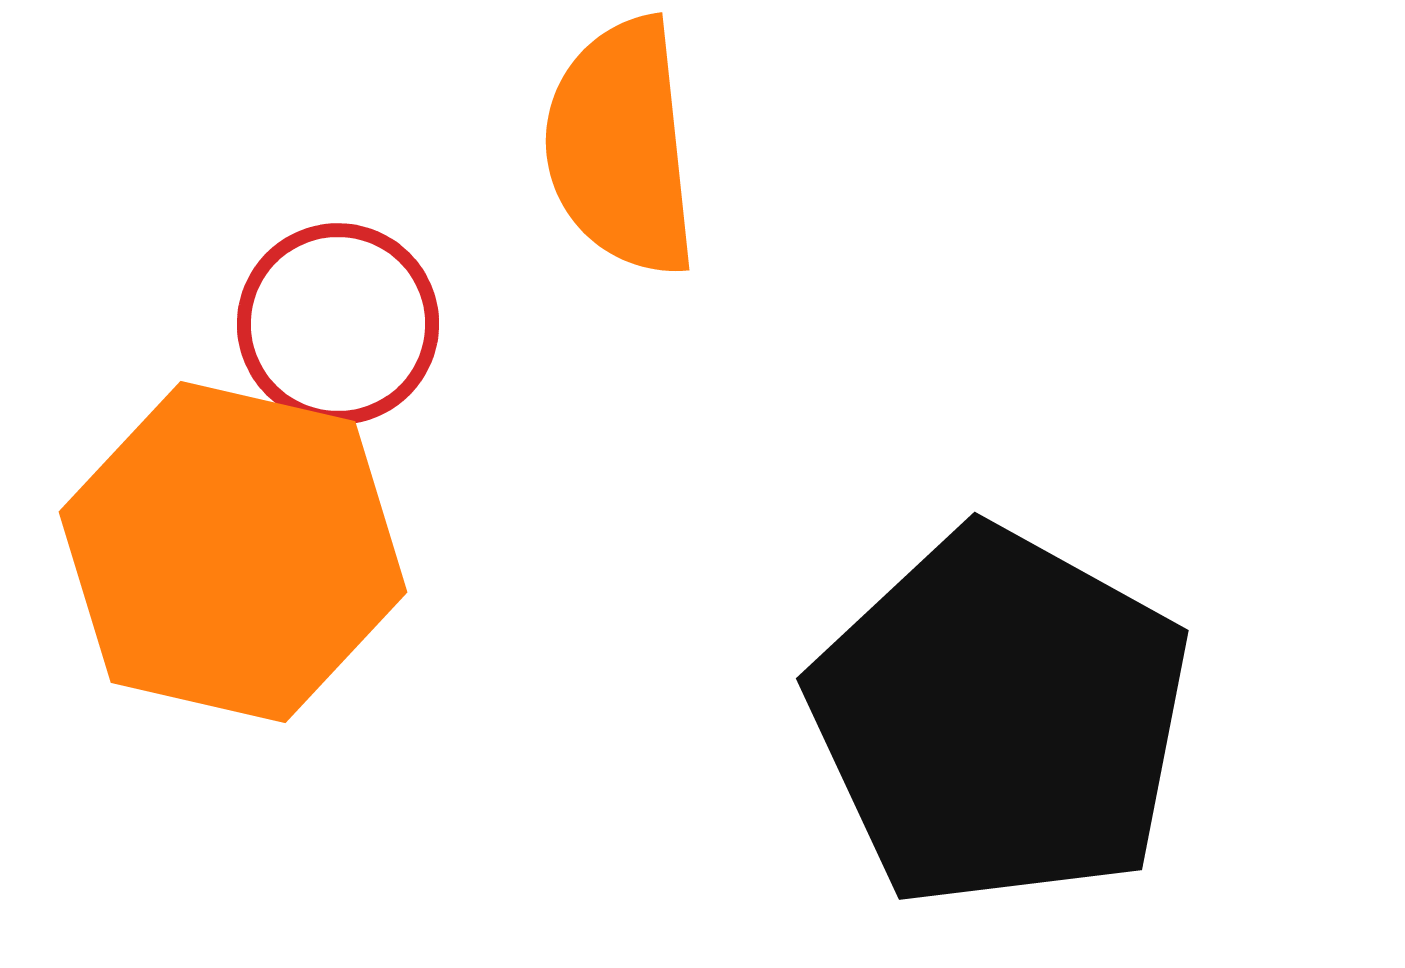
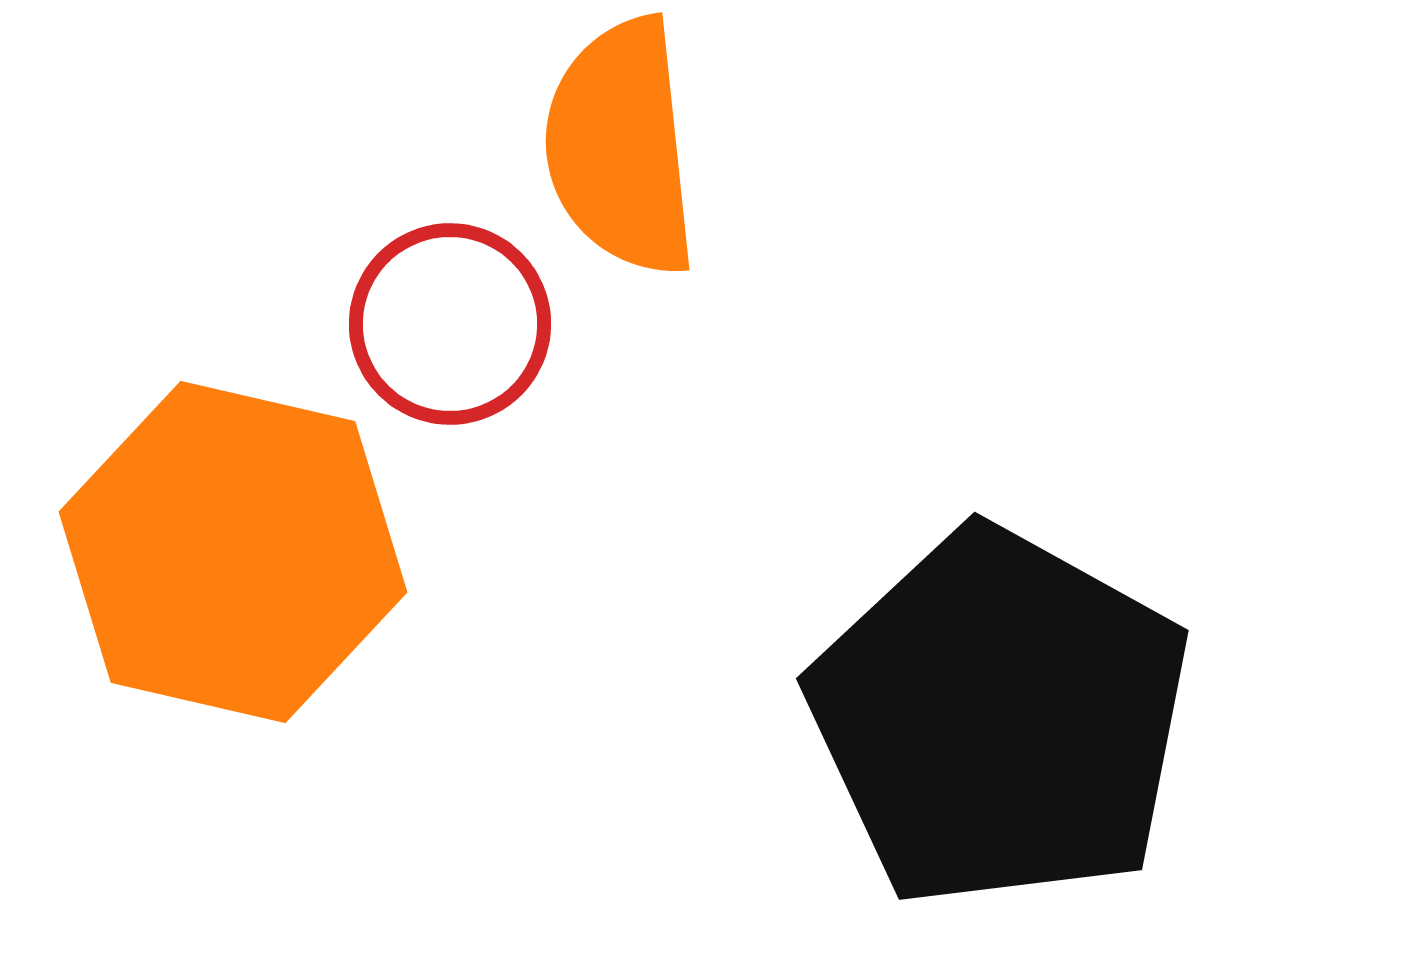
red circle: moved 112 px right
